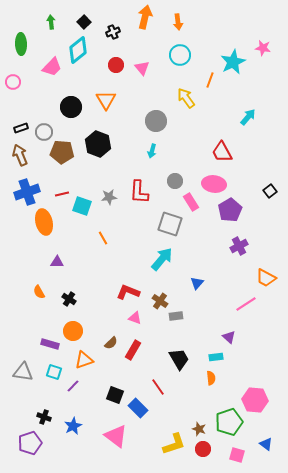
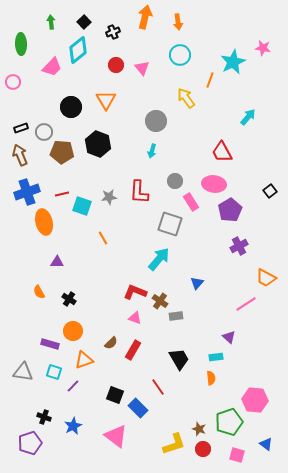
cyan arrow at (162, 259): moved 3 px left
red L-shape at (128, 292): moved 7 px right
